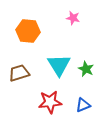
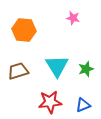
orange hexagon: moved 4 px left, 1 px up
cyan triangle: moved 2 px left, 1 px down
green star: rotated 28 degrees clockwise
brown trapezoid: moved 1 px left, 2 px up
